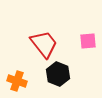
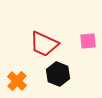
red trapezoid: rotated 152 degrees clockwise
orange cross: rotated 24 degrees clockwise
